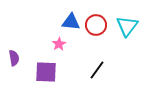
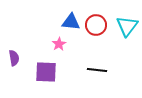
black line: rotated 60 degrees clockwise
